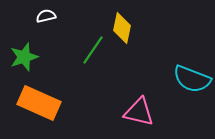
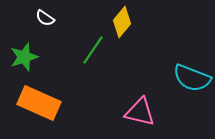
white semicircle: moved 1 px left, 2 px down; rotated 132 degrees counterclockwise
yellow diamond: moved 6 px up; rotated 28 degrees clockwise
cyan semicircle: moved 1 px up
pink triangle: moved 1 px right
